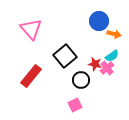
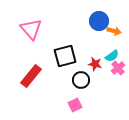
orange arrow: moved 3 px up
black square: rotated 25 degrees clockwise
pink cross: moved 11 px right
